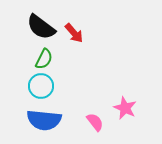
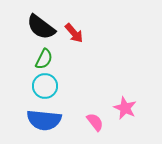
cyan circle: moved 4 px right
